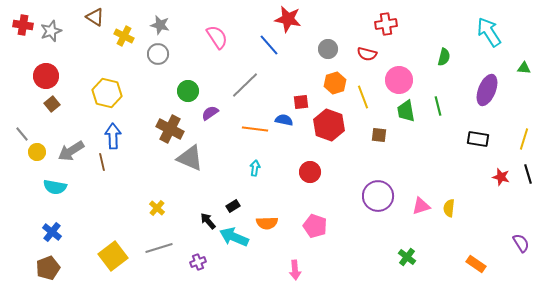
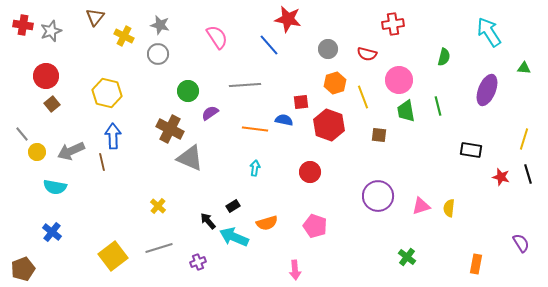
brown triangle at (95, 17): rotated 36 degrees clockwise
red cross at (386, 24): moved 7 px right
gray line at (245, 85): rotated 40 degrees clockwise
black rectangle at (478, 139): moved 7 px left, 11 px down
gray arrow at (71, 151): rotated 8 degrees clockwise
yellow cross at (157, 208): moved 1 px right, 2 px up
orange semicircle at (267, 223): rotated 15 degrees counterclockwise
orange rectangle at (476, 264): rotated 66 degrees clockwise
brown pentagon at (48, 268): moved 25 px left, 1 px down
